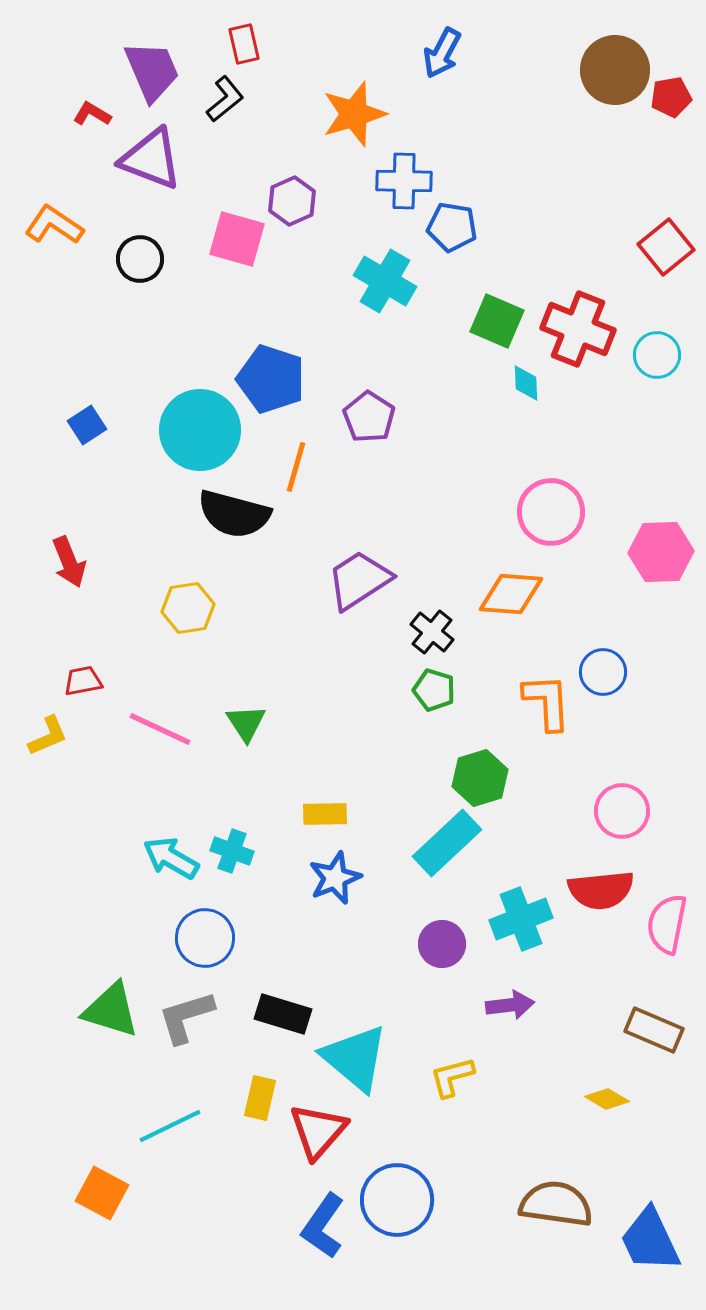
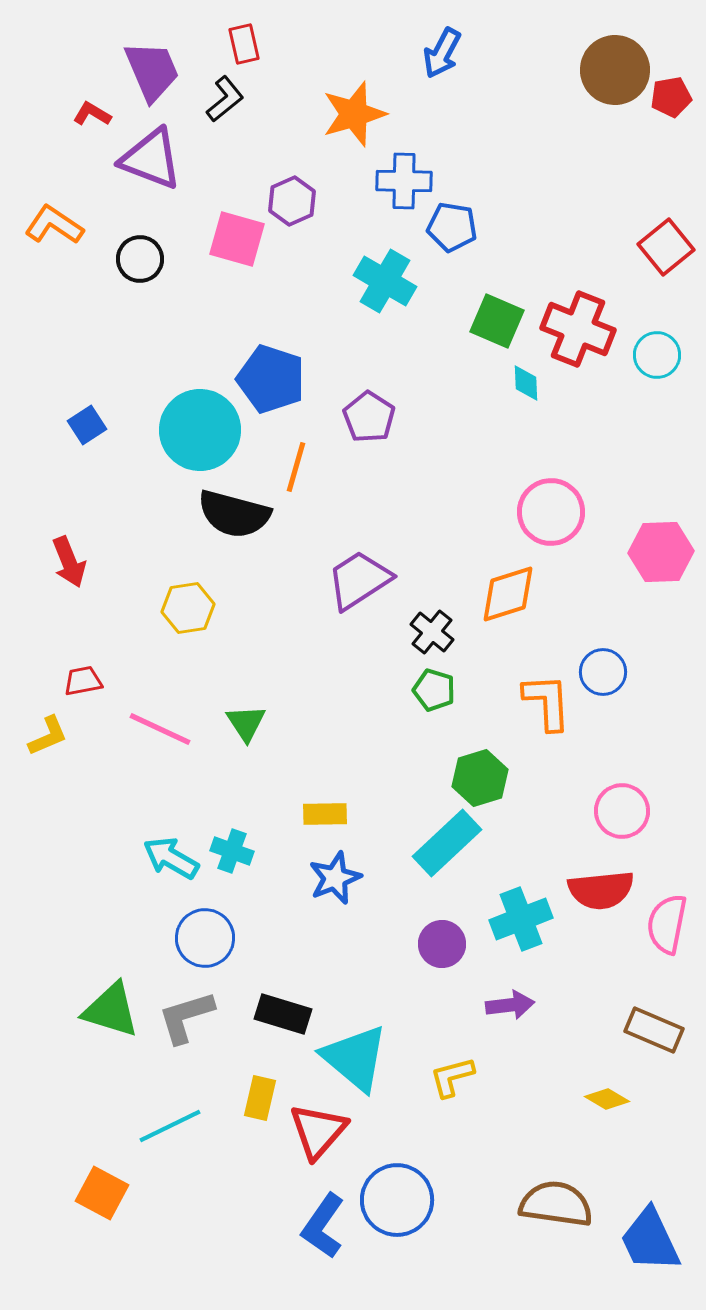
orange diamond at (511, 594): moved 3 px left; rotated 22 degrees counterclockwise
